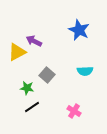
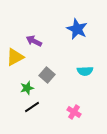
blue star: moved 2 px left, 1 px up
yellow triangle: moved 2 px left, 5 px down
green star: rotated 24 degrees counterclockwise
pink cross: moved 1 px down
